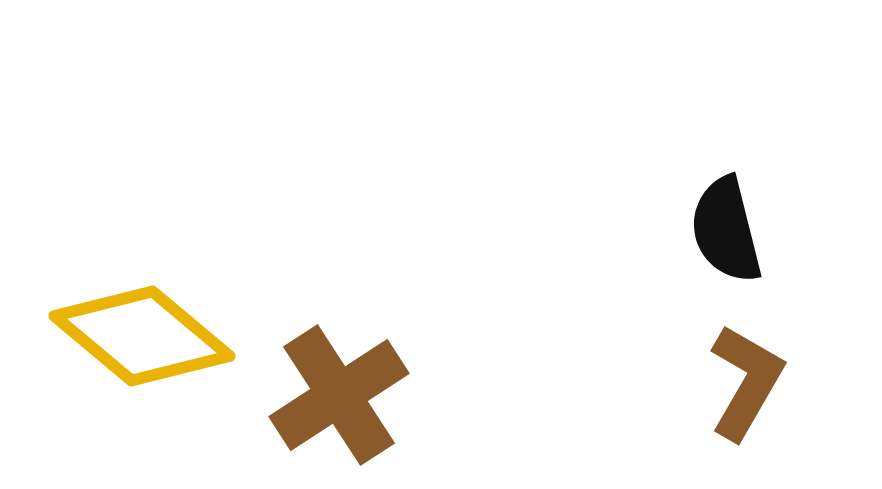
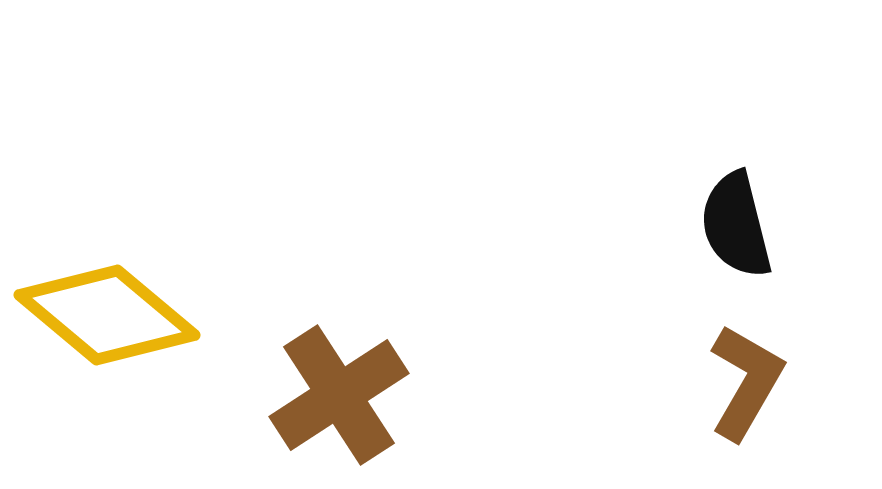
black semicircle: moved 10 px right, 5 px up
yellow diamond: moved 35 px left, 21 px up
